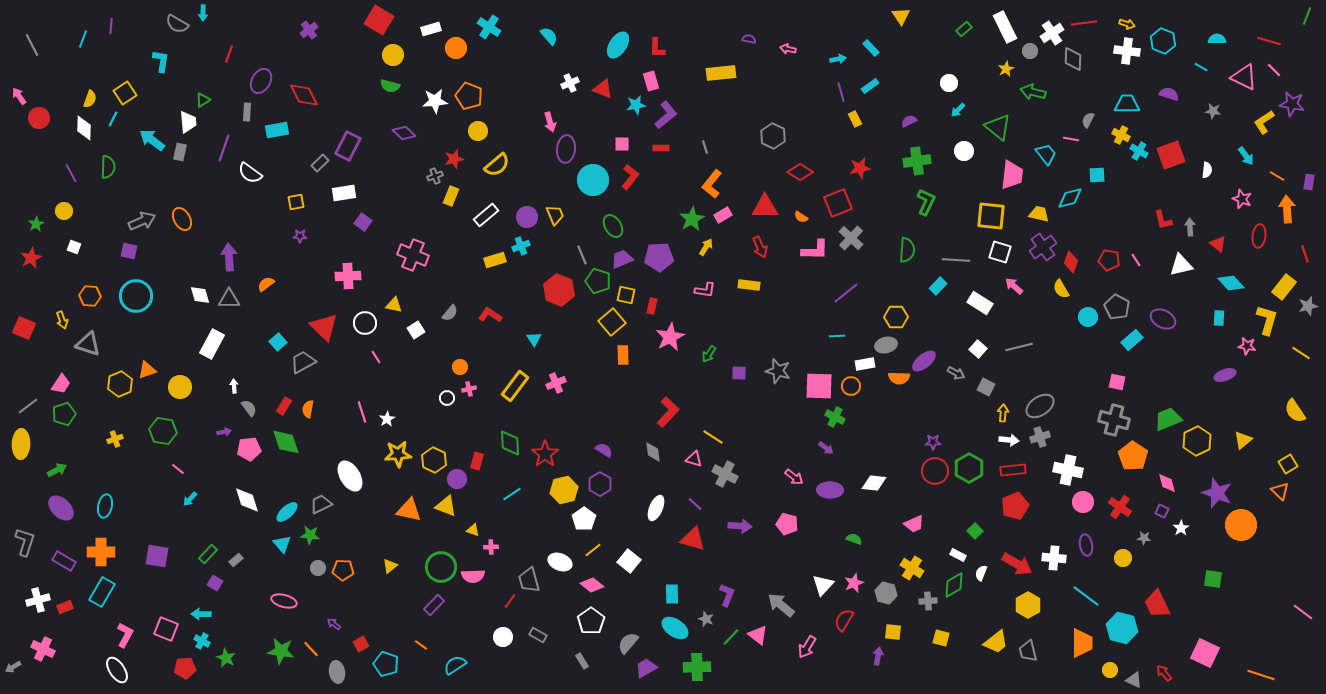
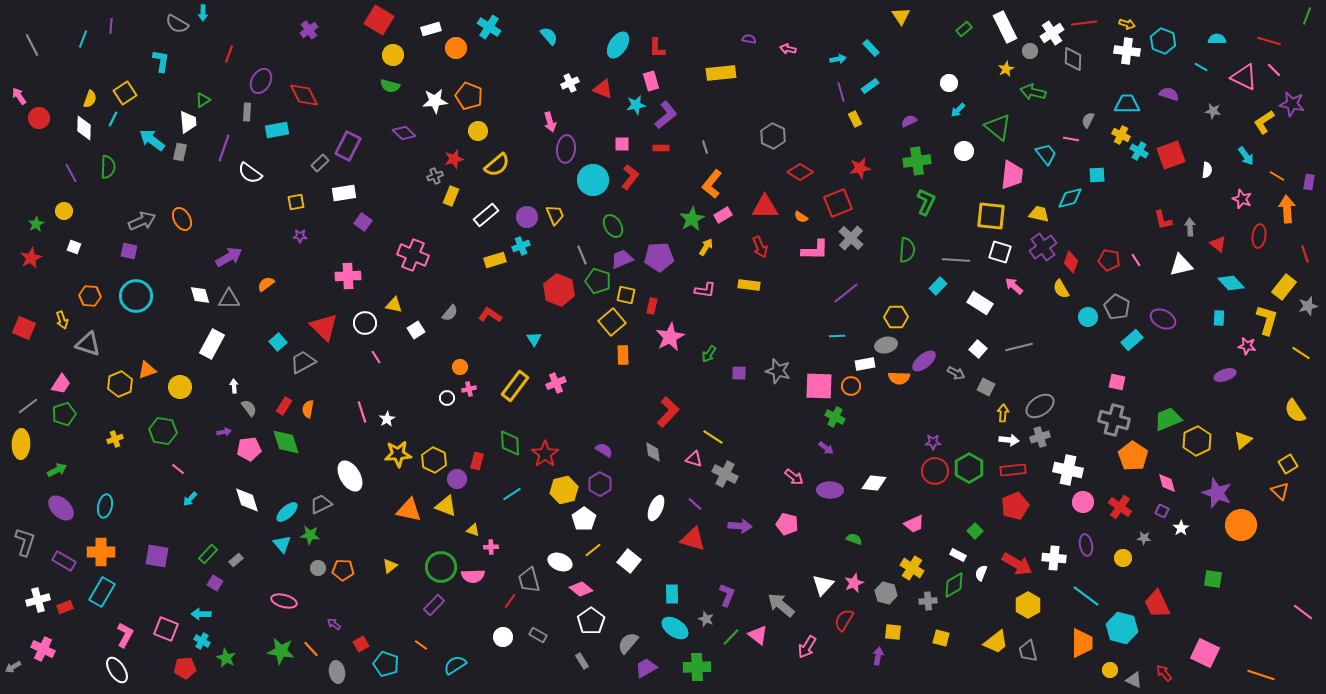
purple arrow at (229, 257): rotated 64 degrees clockwise
pink diamond at (592, 585): moved 11 px left, 4 px down
